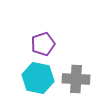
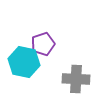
cyan hexagon: moved 14 px left, 16 px up
